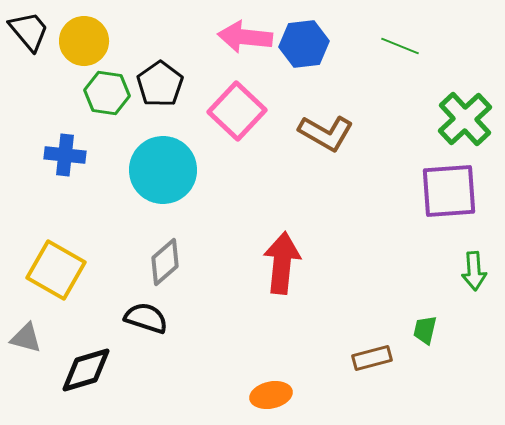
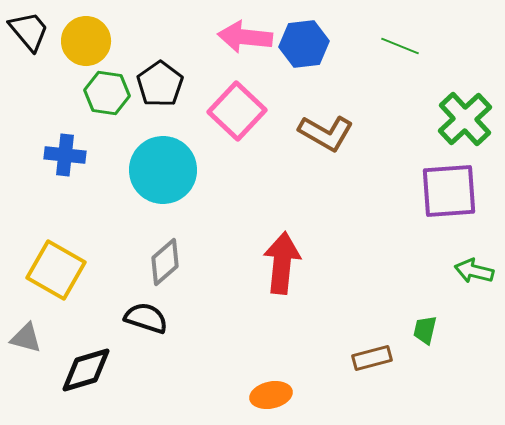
yellow circle: moved 2 px right
green arrow: rotated 108 degrees clockwise
